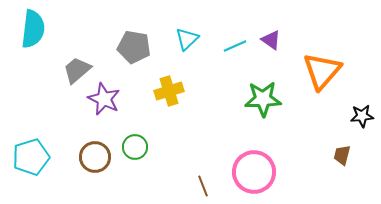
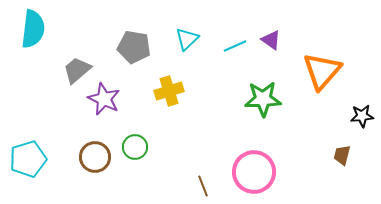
cyan pentagon: moved 3 px left, 2 px down
